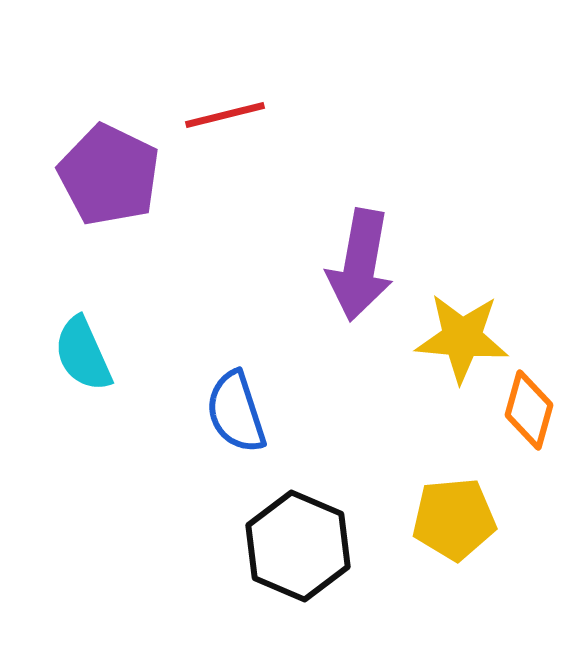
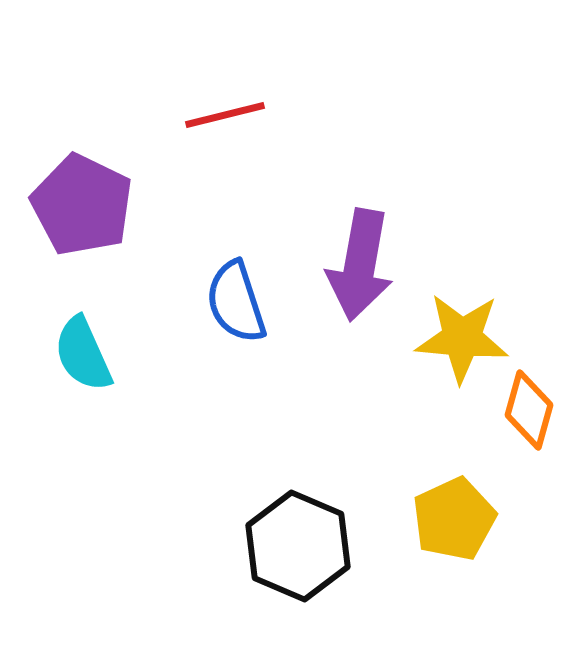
purple pentagon: moved 27 px left, 30 px down
blue semicircle: moved 110 px up
yellow pentagon: rotated 20 degrees counterclockwise
